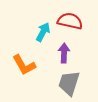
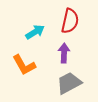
red semicircle: rotated 90 degrees clockwise
cyan arrow: moved 8 px left; rotated 30 degrees clockwise
gray trapezoid: rotated 44 degrees clockwise
